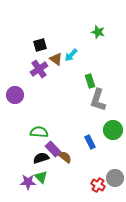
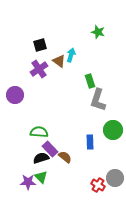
cyan arrow: rotated 152 degrees clockwise
brown triangle: moved 3 px right, 2 px down
blue rectangle: rotated 24 degrees clockwise
purple rectangle: moved 3 px left
